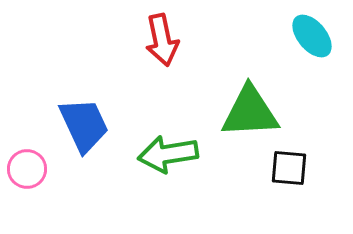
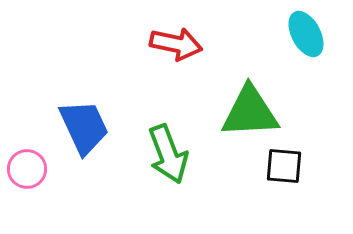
cyan ellipse: moved 6 px left, 2 px up; rotated 12 degrees clockwise
red arrow: moved 14 px right, 4 px down; rotated 66 degrees counterclockwise
blue trapezoid: moved 2 px down
green arrow: rotated 102 degrees counterclockwise
black square: moved 5 px left, 2 px up
